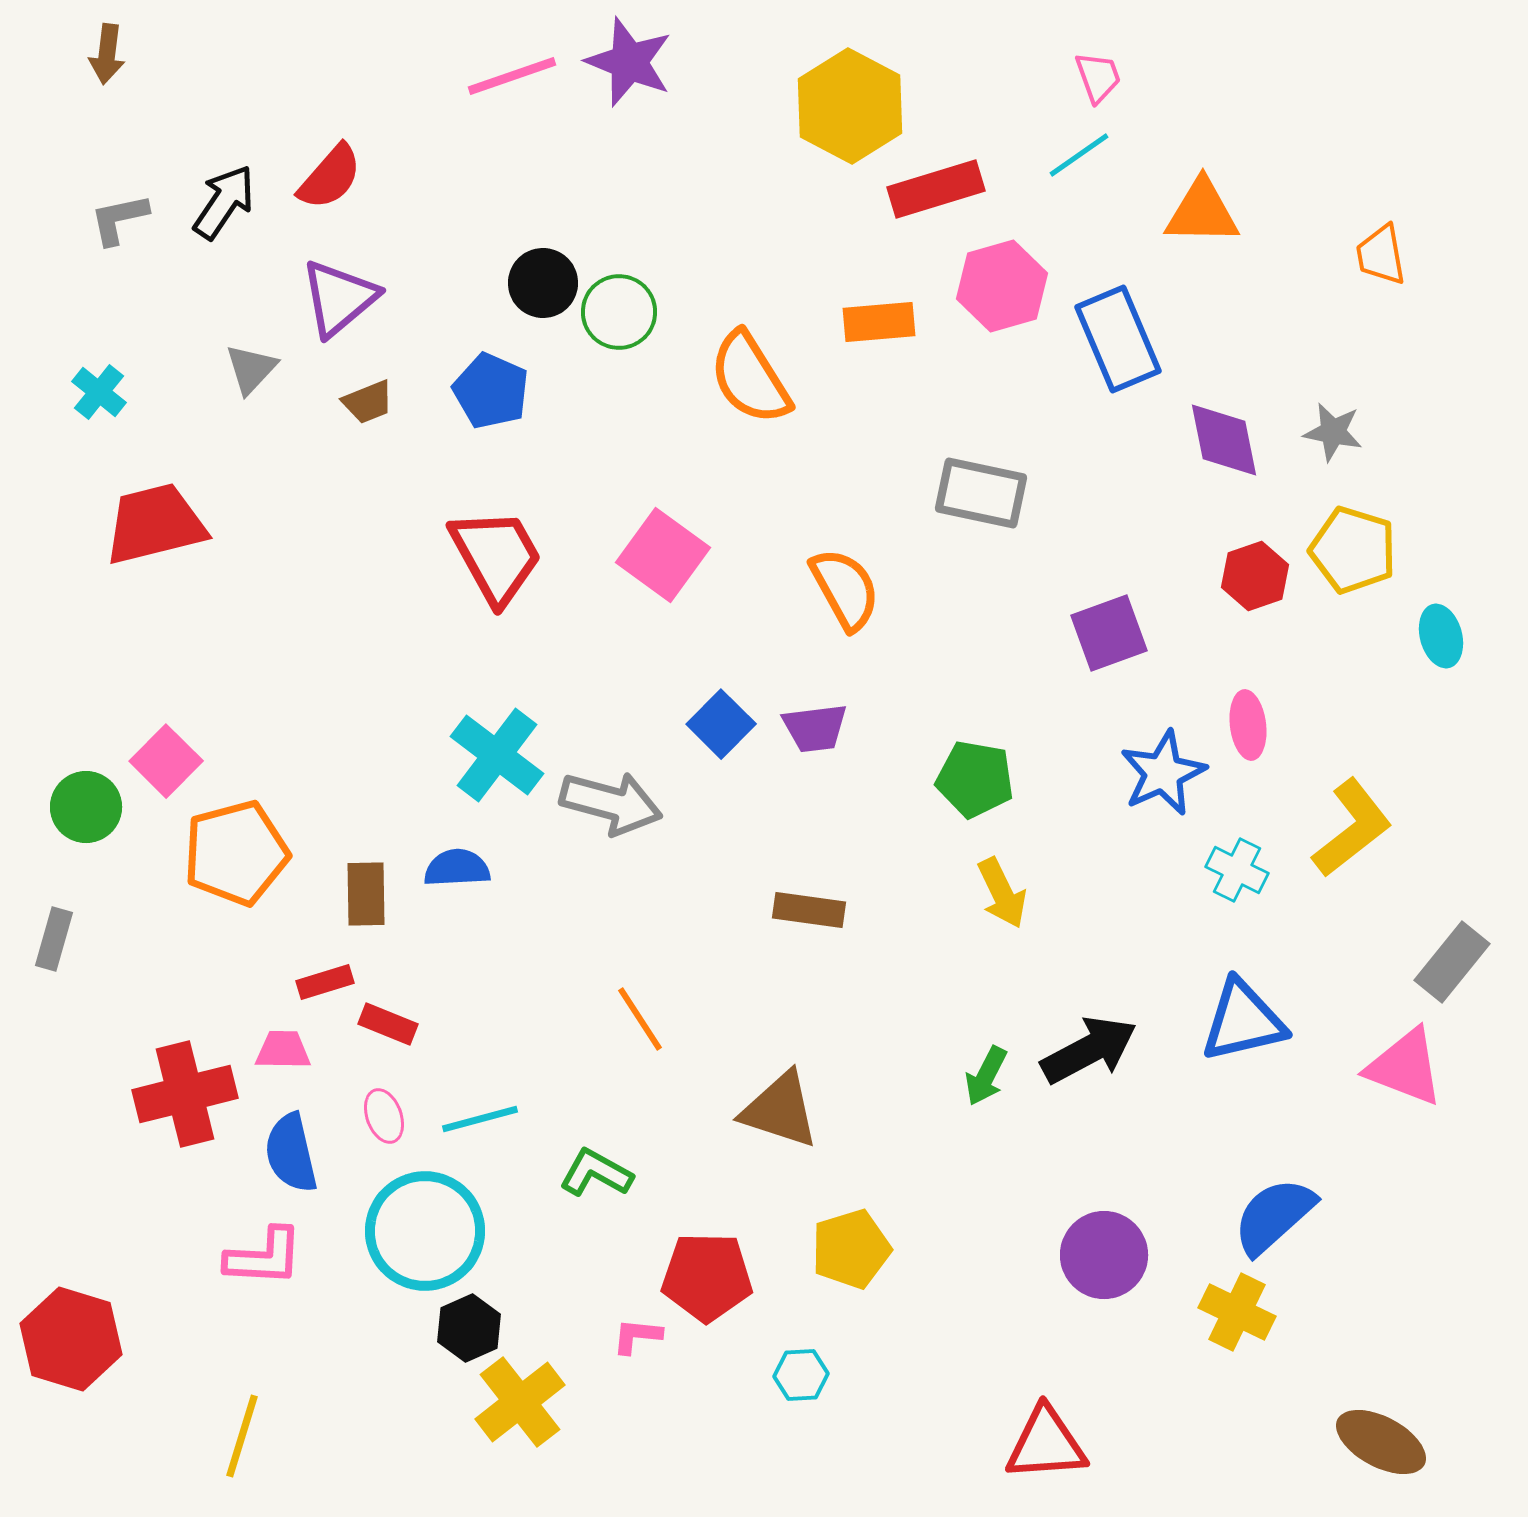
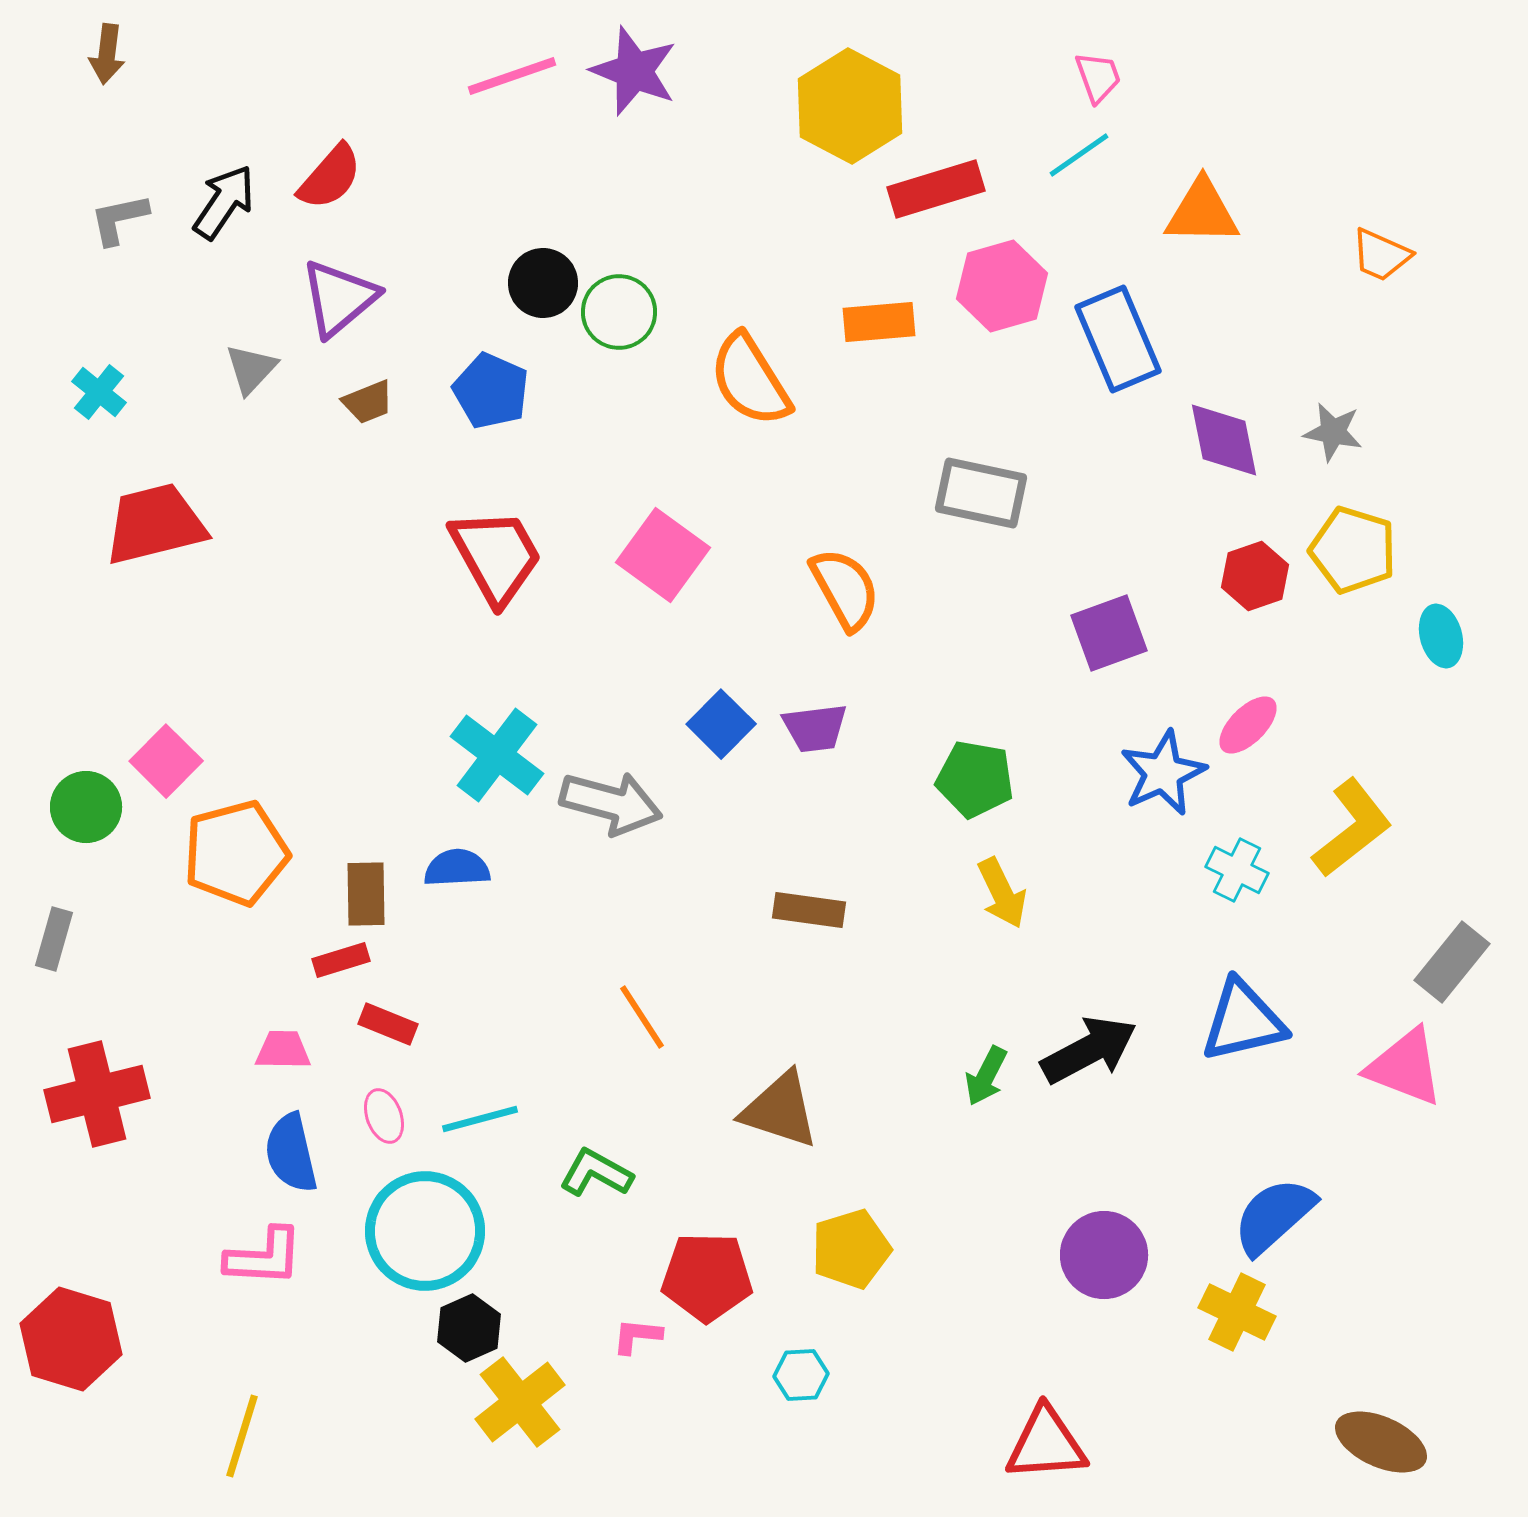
purple star at (629, 62): moved 5 px right, 9 px down
orange trapezoid at (1381, 255): rotated 56 degrees counterclockwise
orange semicircle at (750, 378): moved 2 px down
pink ellipse at (1248, 725): rotated 52 degrees clockwise
red rectangle at (325, 982): moved 16 px right, 22 px up
orange line at (640, 1019): moved 2 px right, 2 px up
red cross at (185, 1094): moved 88 px left
brown ellipse at (1381, 1442): rotated 4 degrees counterclockwise
